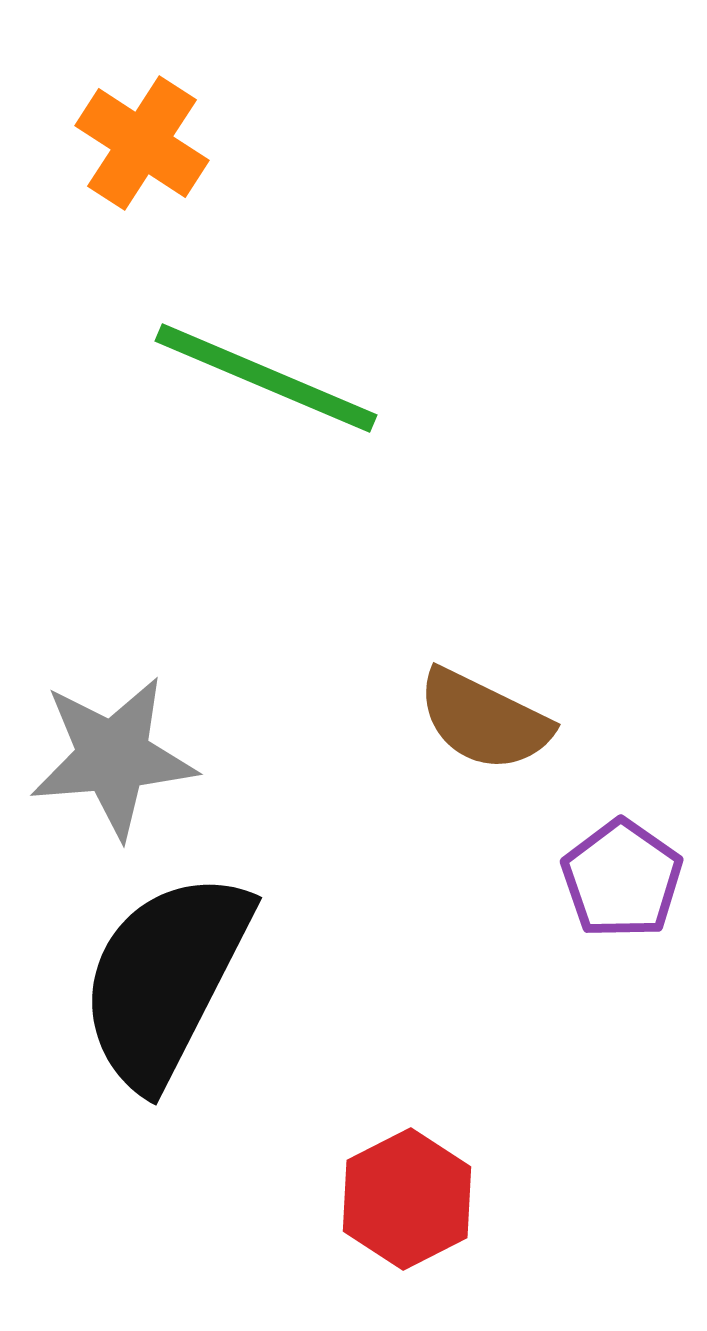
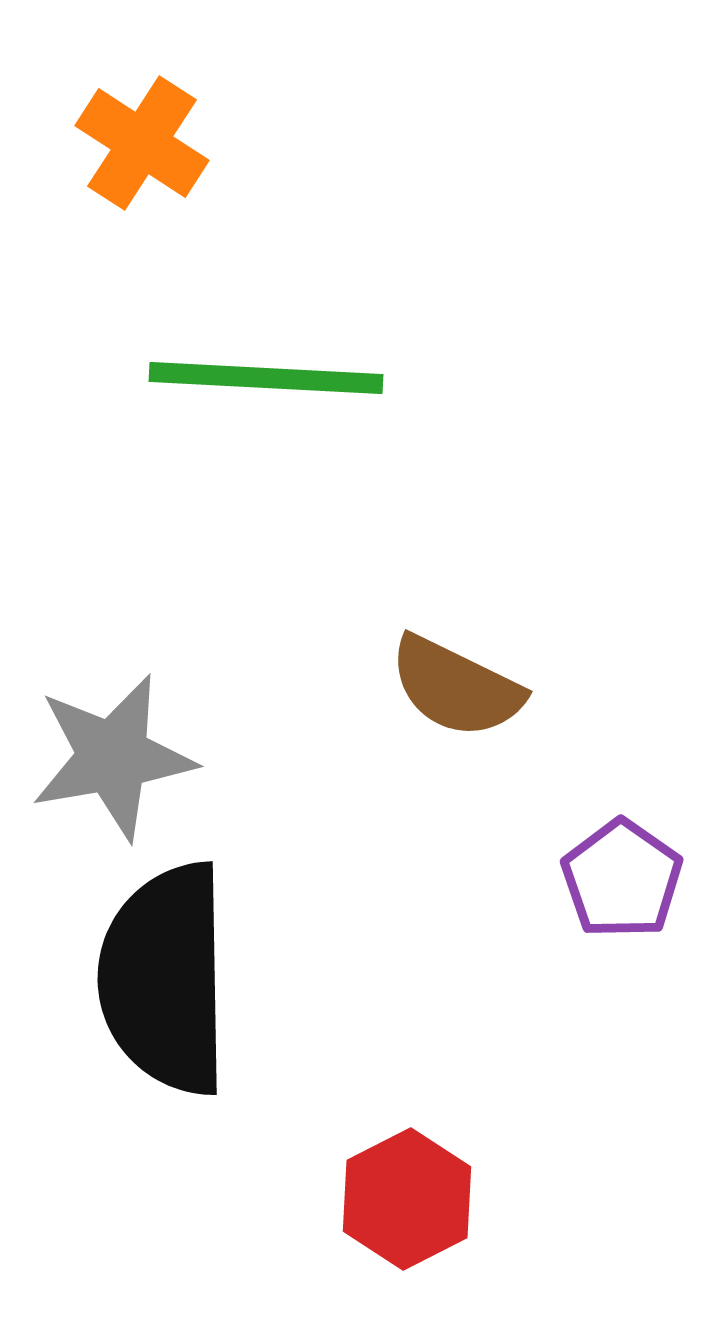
green line: rotated 20 degrees counterclockwise
brown semicircle: moved 28 px left, 33 px up
gray star: rotated 5 degrees counterclockwise
black semicircle: rotated 28 degrees counterclockwise
